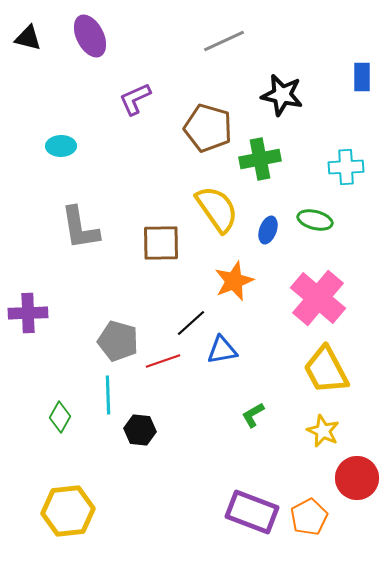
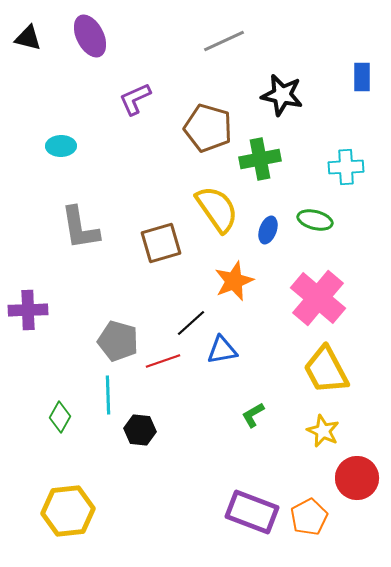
brown square: rotated 15 degrees counterclockwise
purple cross: moved 3 px up
